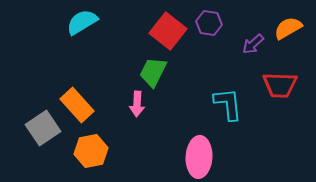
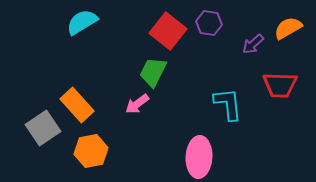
pink arrow: rotated 50 degrees clockwise
